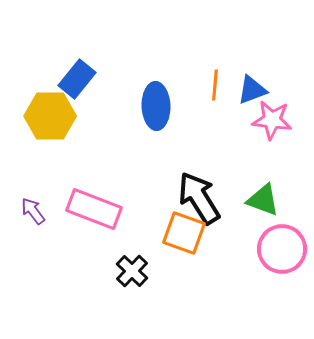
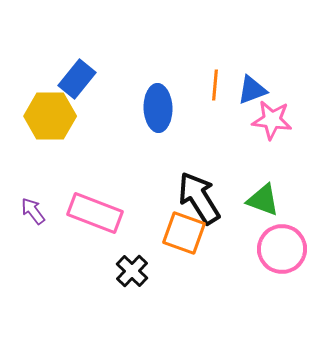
blue ellipse: moved 2 px right, 2 px down
pink rectangle: moved 1 px right, 4 px down
